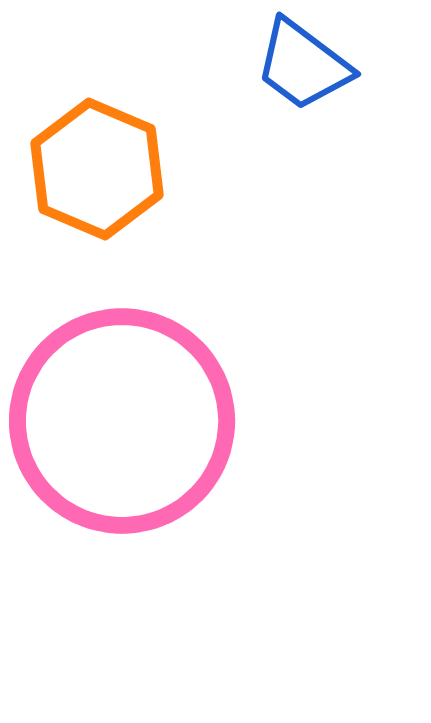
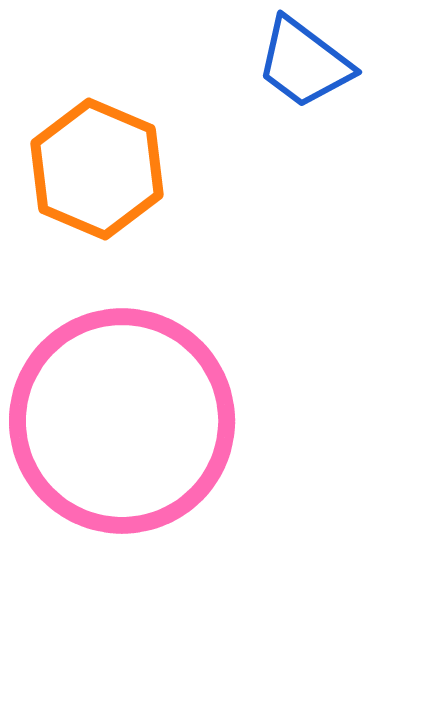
blue trapezoid: moved 1 px right, 2 px up
